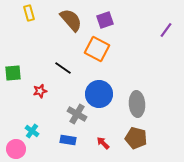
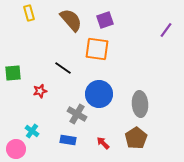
orange square: rotated 20 degrees counterclockwise
gray ellipse: moved 3 px right
brown pentagon: rotated 25 degrees clockwise
